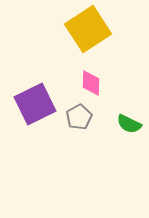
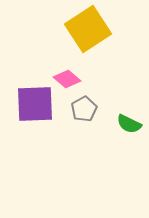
pink diamond: moved 24 px left, 4 px up; rotated 52 degrees counterclockwise
purple square: rotated 24 degrees clockwise
gray pentagon: moved 5 px right, 8 px up
